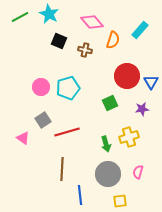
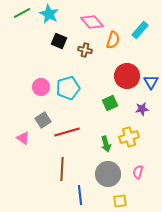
green line: moved 2 px right, 4 px up
